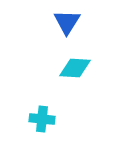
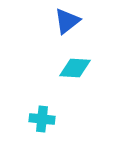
blue triangle: moved 1 px up; rotated 20 degrees clockwise
